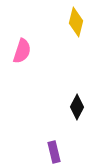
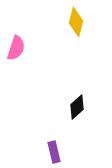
pink semicircle: moved 6 px left, 3 px up
black diamond: rotated 20 degrees clockwise
